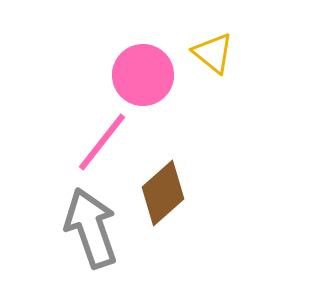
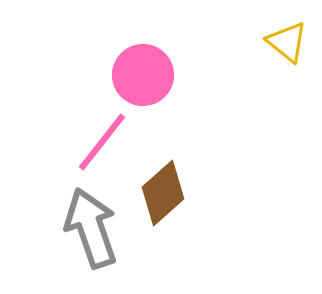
yellow triangle: moved 74 px right, 11 px up
